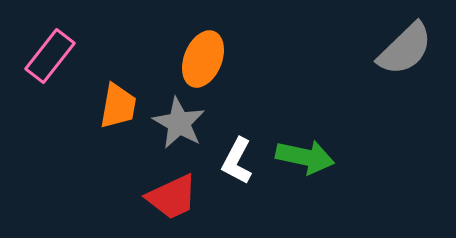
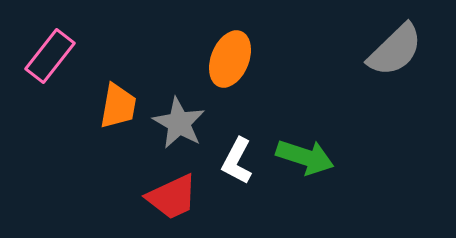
gray semicircle: moved 10 px left, 1 px down
orange ellipse: moved 27 px right
green arrow: rotated 6 degrees clockwise
